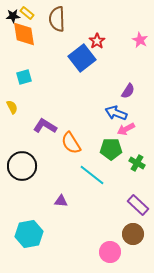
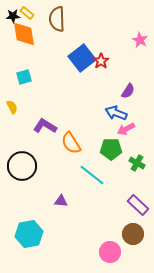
red star: moved 4 px right, 20 px down
